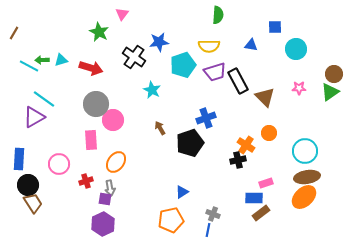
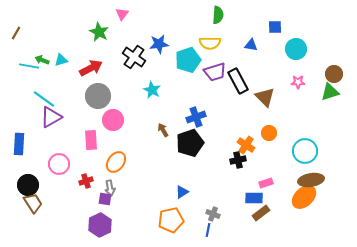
brown line at (14, 33): moved 2 px right
blue star at (159, 42): moved 2 px down
yellow semicircle at (209, 46): moved 1 px right, 3 px up
green arrow at (42, 60): rotated 24 degrees clockwise
cyan pentagon at (183, 65): moved 5 px right, 5 px up
cyan line at (29, 66): rotated 18 degrees counterclockwise
red arrow at (91, 68): rotated 45 degrees counterclockwise
pink star at (299, 88): moved 1 px left, 6 px up
green triangle at (330, 92): rotated 18 degrees clockwise
gray circle at (96, 104): moved 2 px right, 8 px up
purple triangle at (34, 117): moved 17 px right
blue cross at (206, 118): moved 10 px left, 1 px up
brown arrow at (160, 128): moved 3 px right, 2 px down
blue rectangle at (19, 159): moved 15 px up
brown ellipse at (307, 177): moved 4 px right, 3 px down
purple hexagon at (103, 224): moved 3 px left, 1 px down
